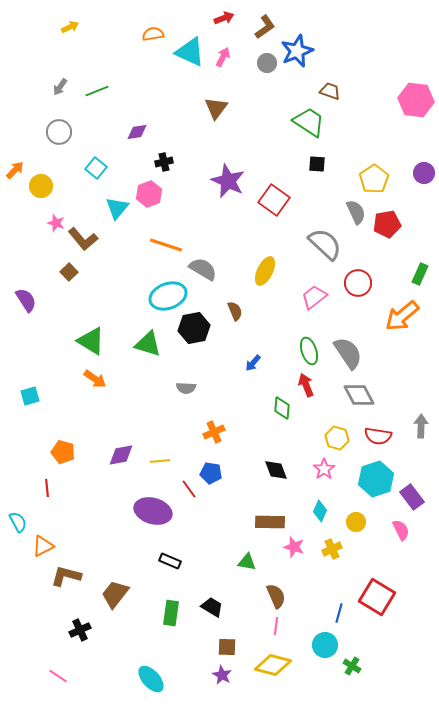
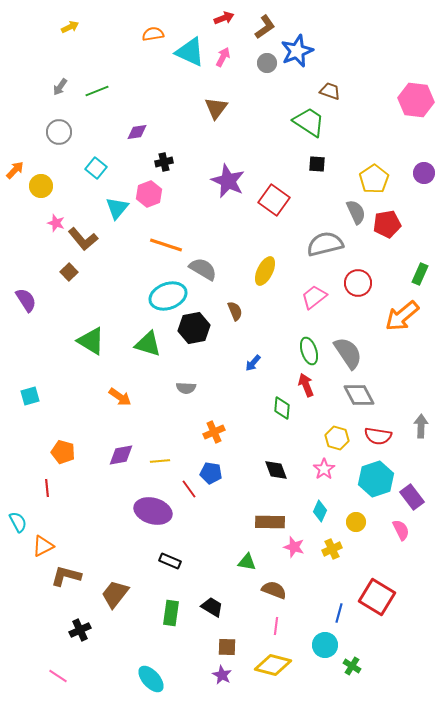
gray semicircle at (325, 244): rotated 57 degrees counterclockwise
orange arrow at (95, 379): moved 25 px right, 18 px down
brown semicircle at (276, 596): moved 2 px left, 6 px up; rotated 45 degrees counterclockwise
